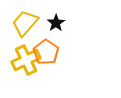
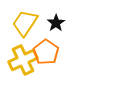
yellow trapezoid: rotated 8 degrees counterclockwise
yellow cross: moved 3 px left
